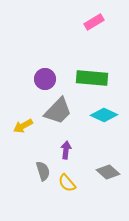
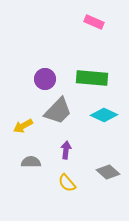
pink rectangle: rotated 54 degrees clockwise
gray semicircle: moved 12 px left, 9 px up; rotated 72 degrees counterclockwise
